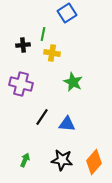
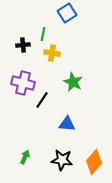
purple cross: moved 2 px right, 1 px up
black line: moved 17 px up
green arrow: moved 3 px up
